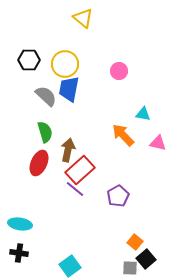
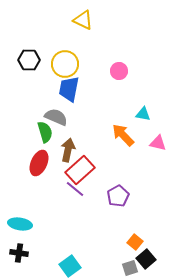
yellow triangle: moved 2 px down; rotated 15 degrees counterclockwise
gray semicircle: moved 10 px right, 21 px down; rotated 20 degrees counterclockwise
gray square: rotated 21 degrees counterclockwise
